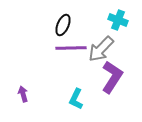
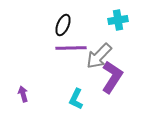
cyan cross: rotated 30 degrees counterclockwise
gray arrow: moved 2 px left, 7 px down
